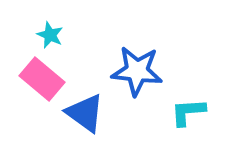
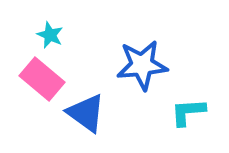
blue star: moved 5 px right, 6 px up; rotated 12 degrees counterclockwise
blue triangle: moved 1 px right
